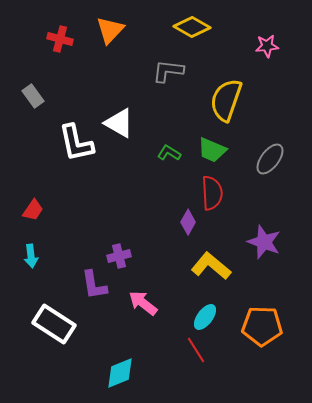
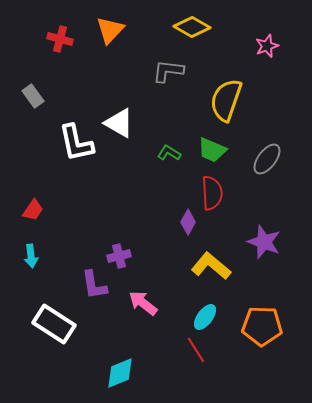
pink star: rotated 15 degrees counterclockwise
gray ellipse: moved 3 px left
